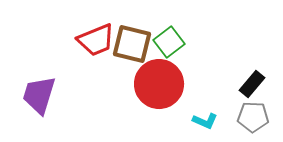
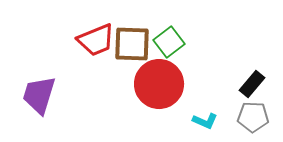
brown square: rotated 12 degrees counterclockwise
